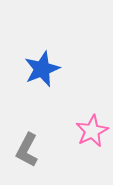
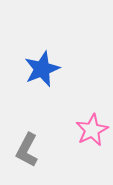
pink star: moved 1 px up
